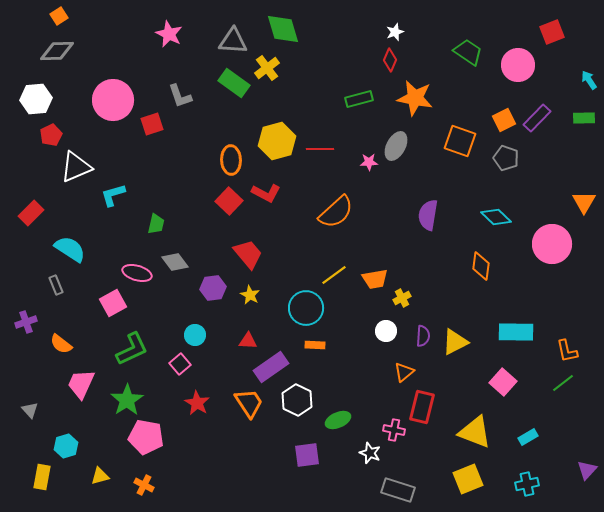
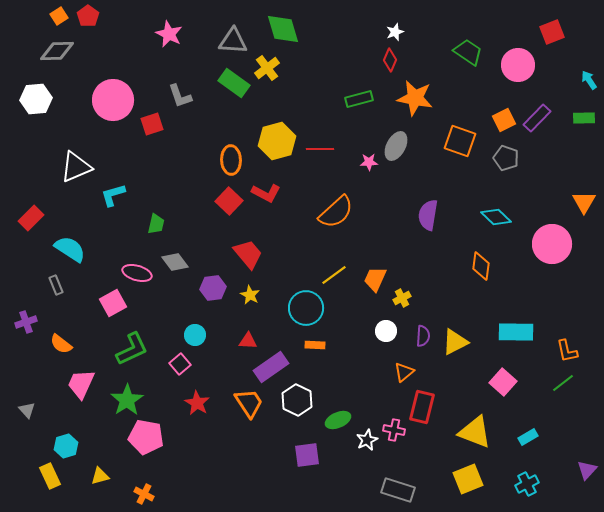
red pentagon at (51, 135): moved 37 px right, 119 px up; rotated 10 degrees counterclockwise
red rectangle at (31, 213): moved 5 px down
orange trapezoid at (375, 279): rotated 124 degrees clockwise
gray triangle at (30, 410): moved 3 px left
white star at (370, 453): moved 3 px left, 13 px up; rotated 25 degrees clockwise
yellow rectangle at (42, 477): moved 8 px right, 1 px up; rotated 35 degrees counterclockwise
cyan cross at (527, 484): rotated 15 degrees counterclockwise
orange cross at (144, 485): moved 9 px down
